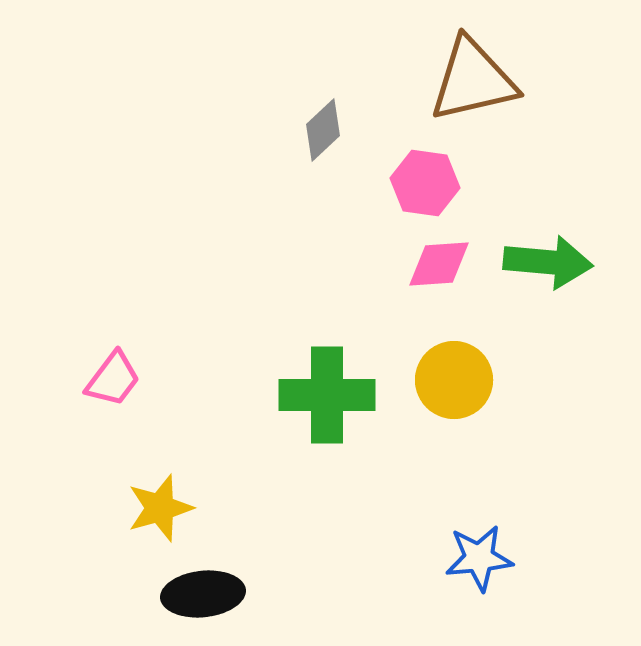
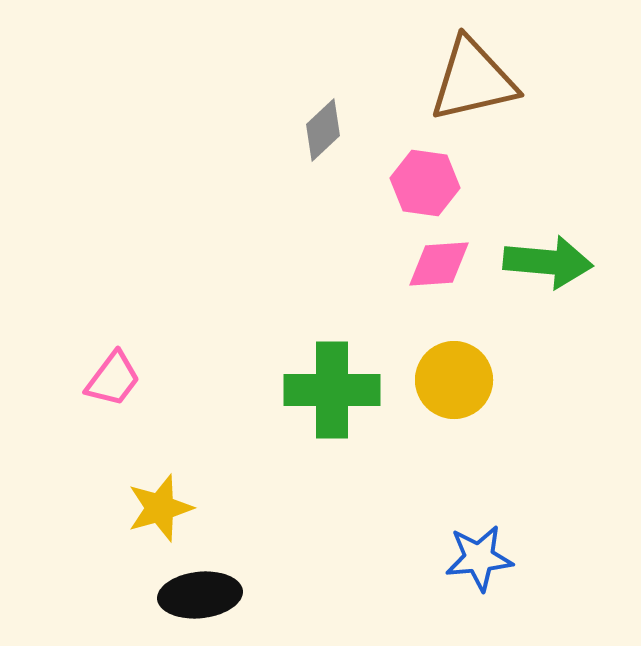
green cross: moved 5 px right, 5 px up
black ellipse: moved 3 px left, 1 px down
